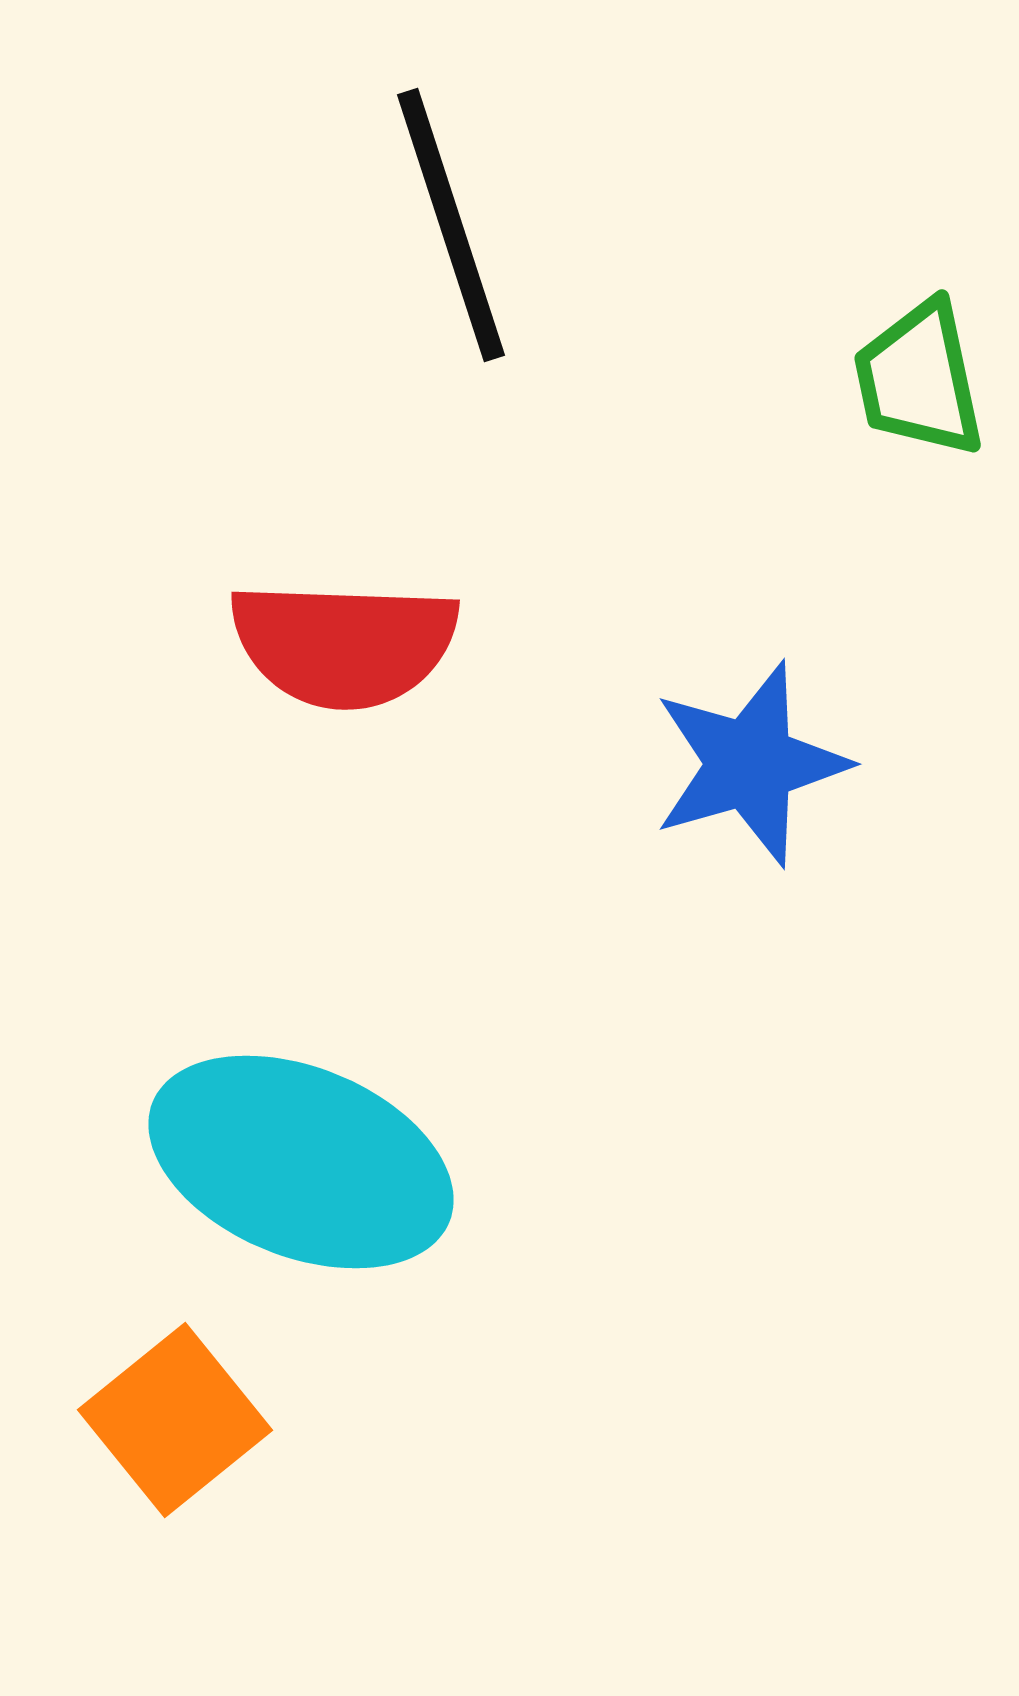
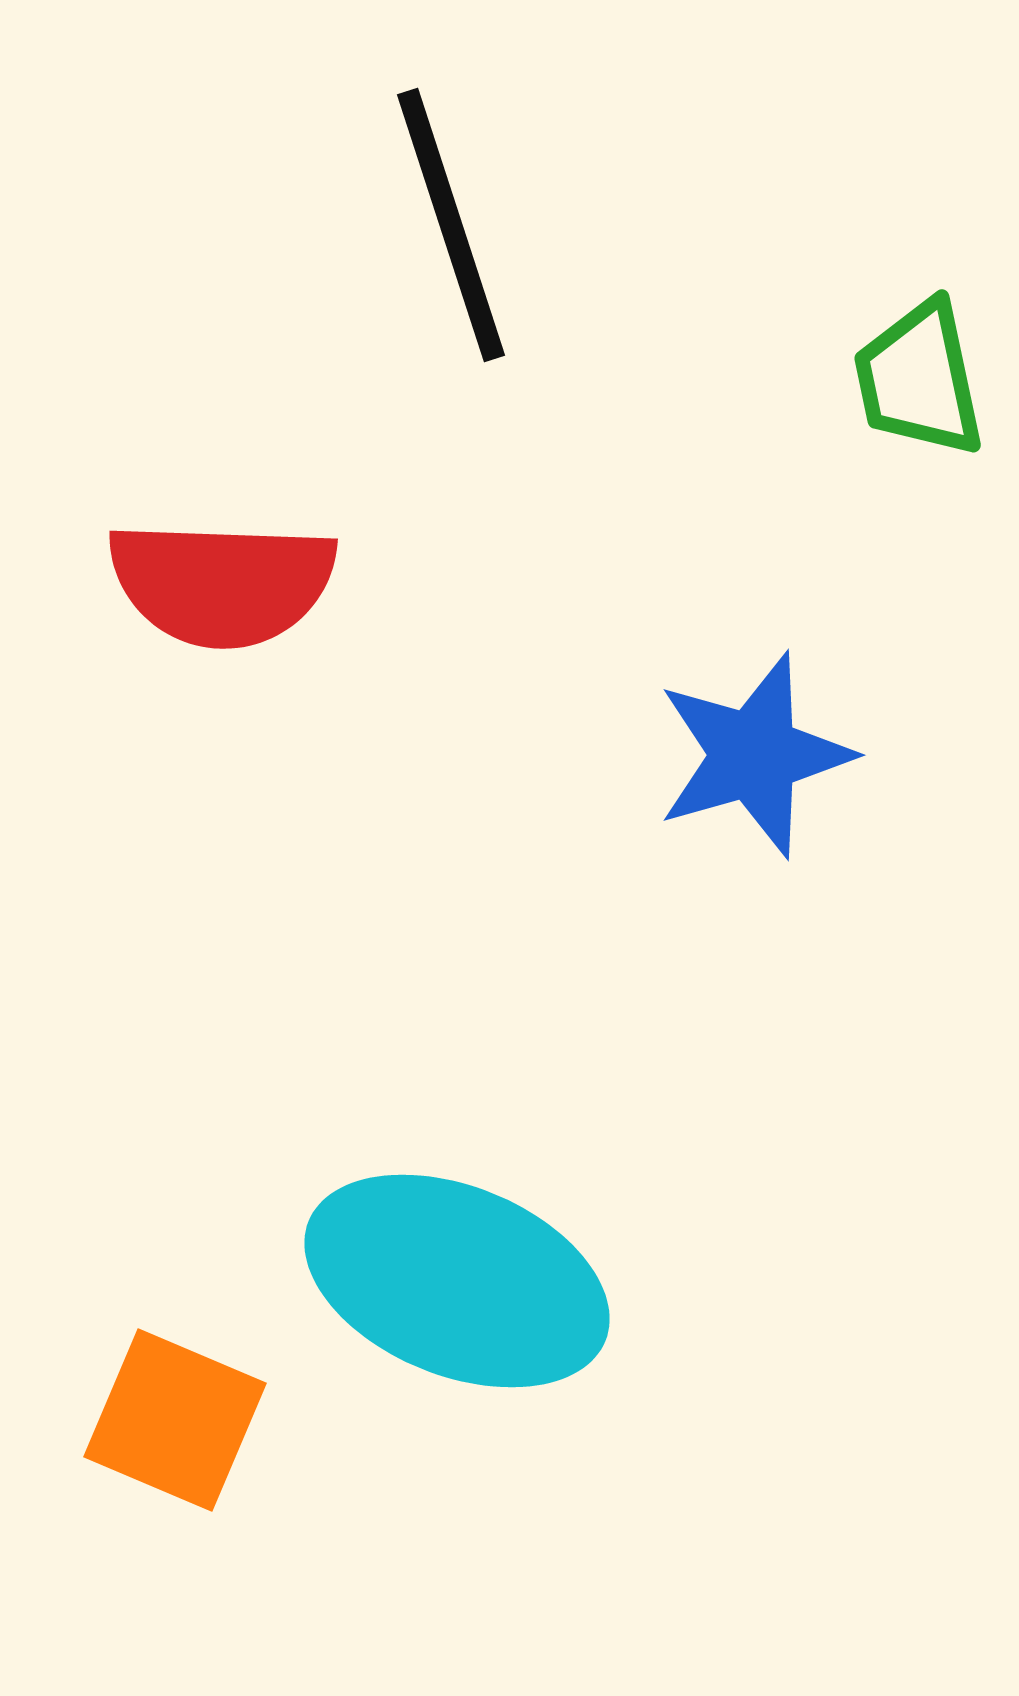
red semicircle: moved 122 px left, 61 px up
blue star: moved 4 px right, 9 px up
cyan ellipse: moved 156 px right, 119 px down
orange square: rotated 28 degrees counterclockwise
